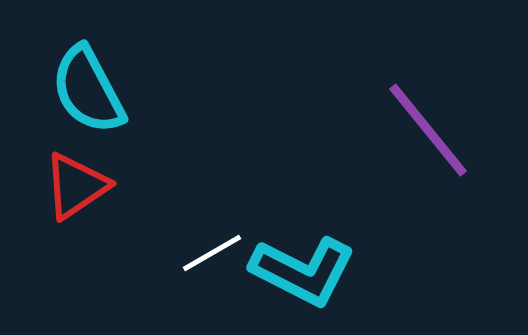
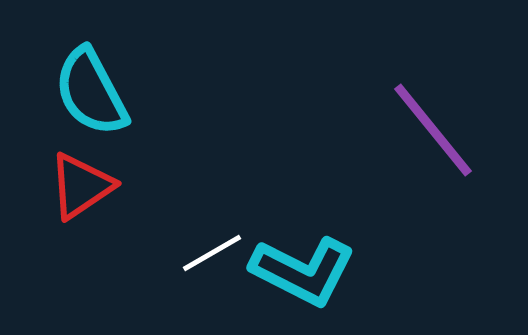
cyan semicircle: moved 3 px right, 2 px down
purple line: moved 5 px right
red triangle: moved 5 px right
